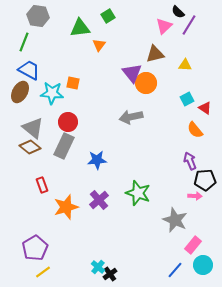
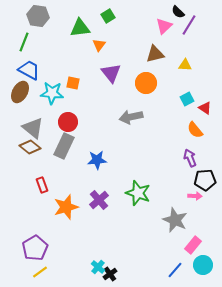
purple triangle: moved 21 px left
purple arrow: moved 3 px up
yellow line: moved 3 px left
